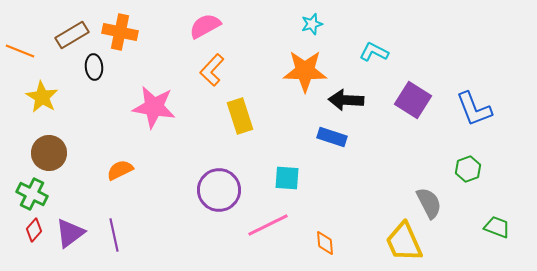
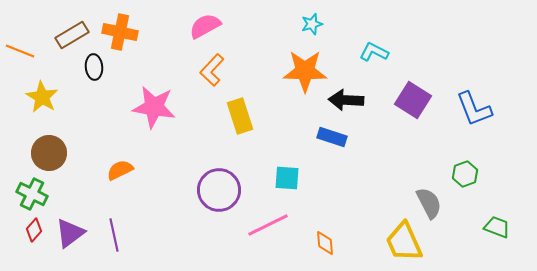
green hexagon: moved 3 px left, 5 px down
